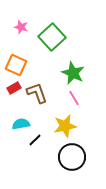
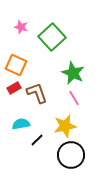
black line: moved 2 px right
black circle: moved 1 px left, 2 px up
